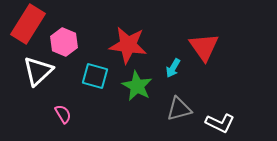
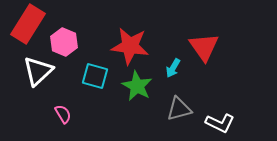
red star: moved 2 px right, 1 px down
